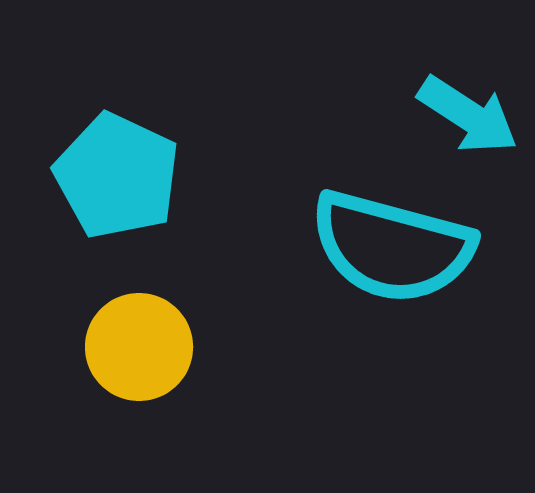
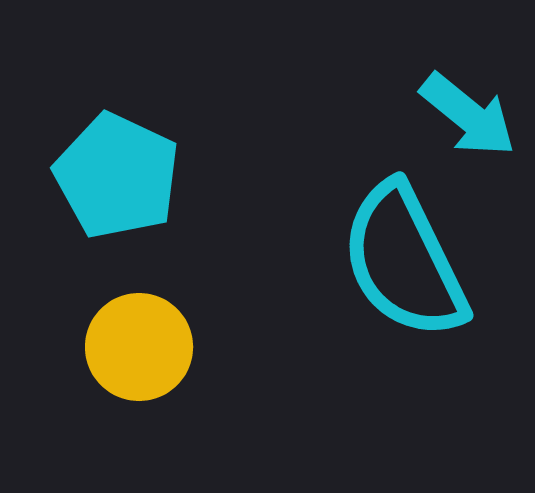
cyan arrow: rotated 6 degrees clockwise
cyan semicircle: moved 12 px right, 14 px down; rotated 49 degrees clockwise
